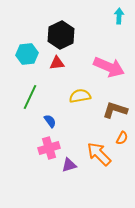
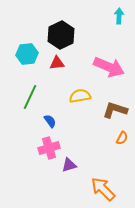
orange arrow: moved 4 px right, 35 px down
